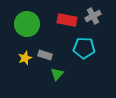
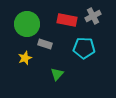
gray rectangle: moved 11 px up
